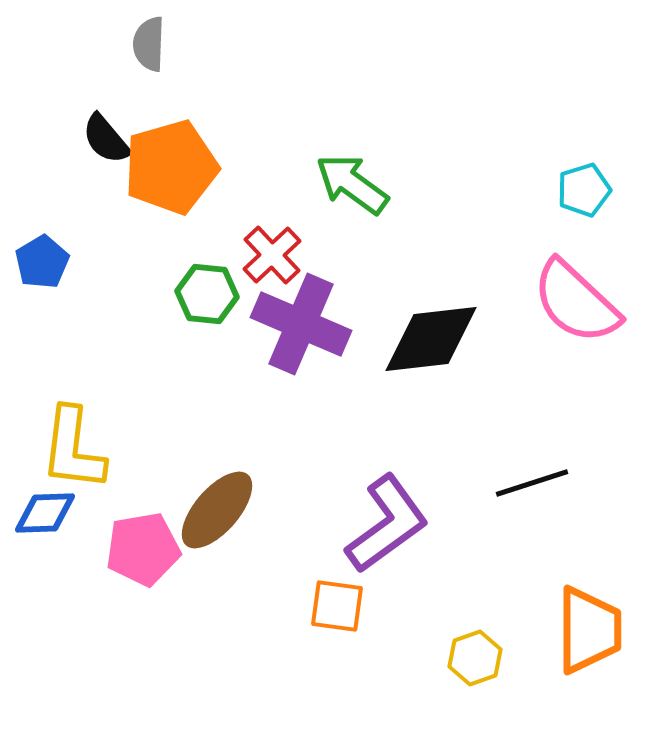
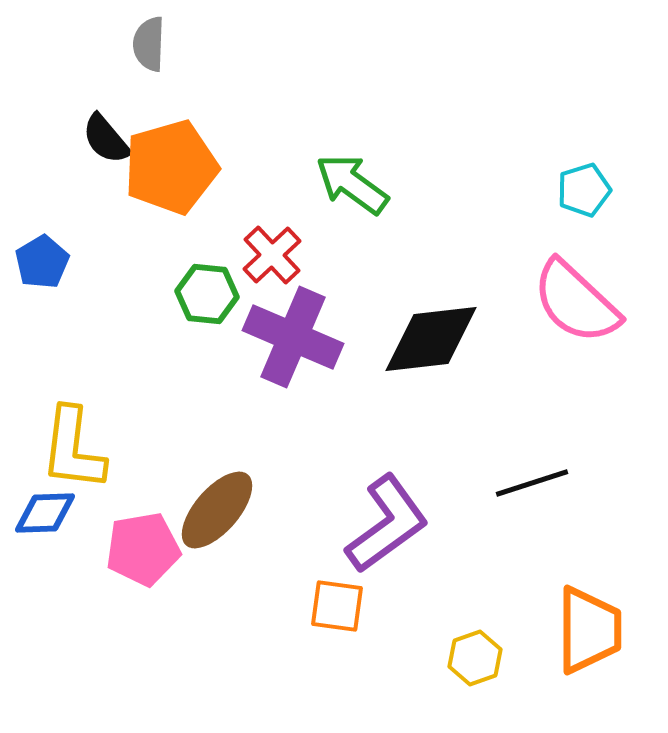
purple cross: moved 8 px left, 13 px down
